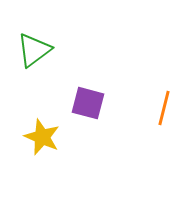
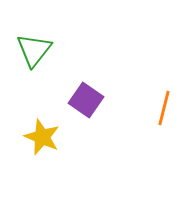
green triangle: rotated 15 degrees counterclockwise
purple square: moved 2 px left, 3 px up; rotated 20 degrees clockwise
